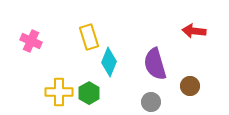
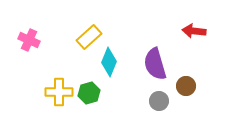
yellow rectangle: rotated 65 degrees clockwise
pink cross: moved 2 px left, 1 px up
brown circle: moved 4 px left
green hexagon: rotated 15 degrees clockwise
gray circle: moved 8 px right, 1 px up
